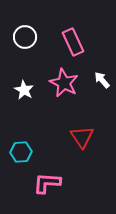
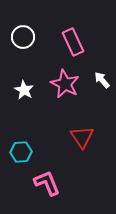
white circle: moved 2 px left
pink star: moved 1 px right, 1 px down
pink L-shape: rotated 64 degrees clockwise
